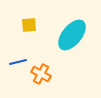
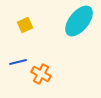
yellow square: moved 4 px left; rotated 21 degrees counterclockwise
cyan ellipse: moved 7 px right, 14 px up
